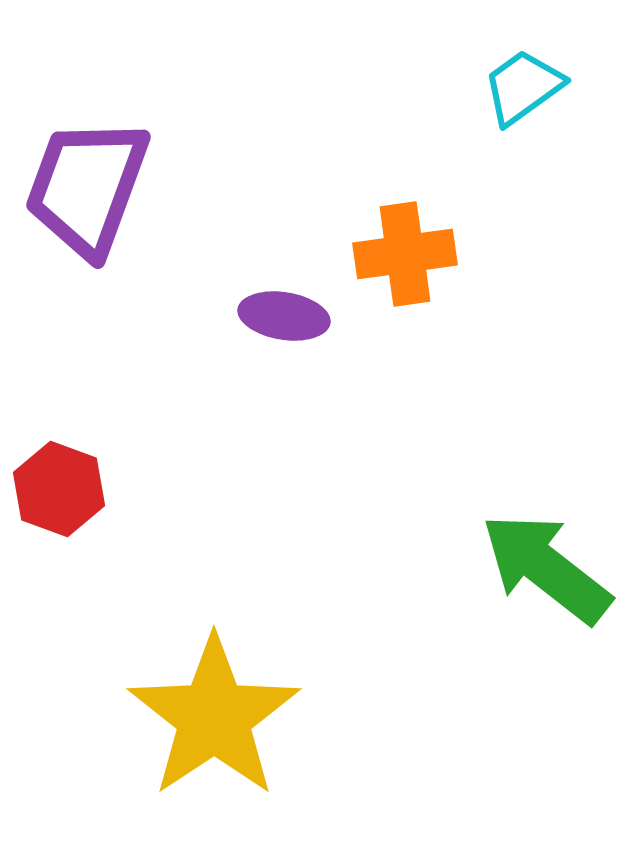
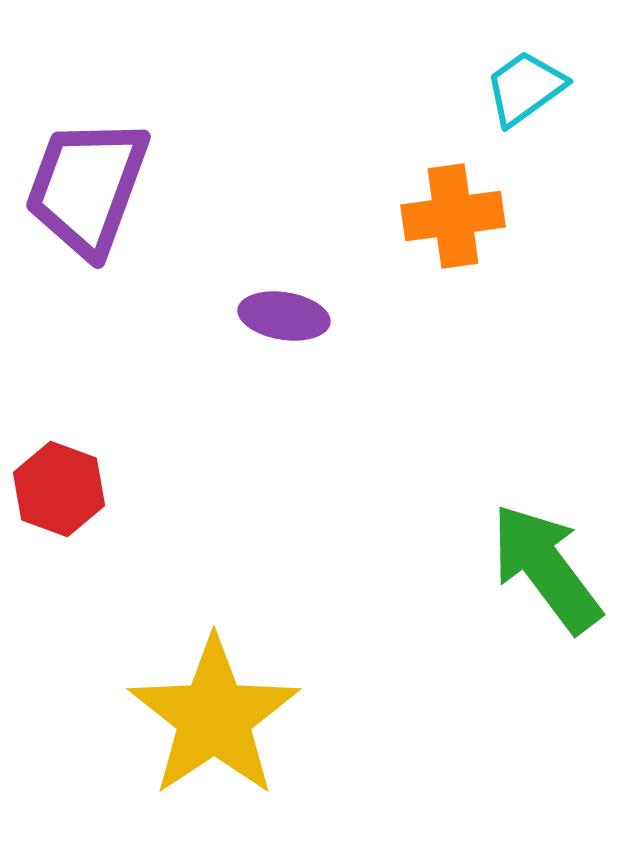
cyan trapezoid: moved 2 px right, 1 px down
orange cross: moved 48 px right, 38 px up
green arrow: rotated 15 degrees clockwise
